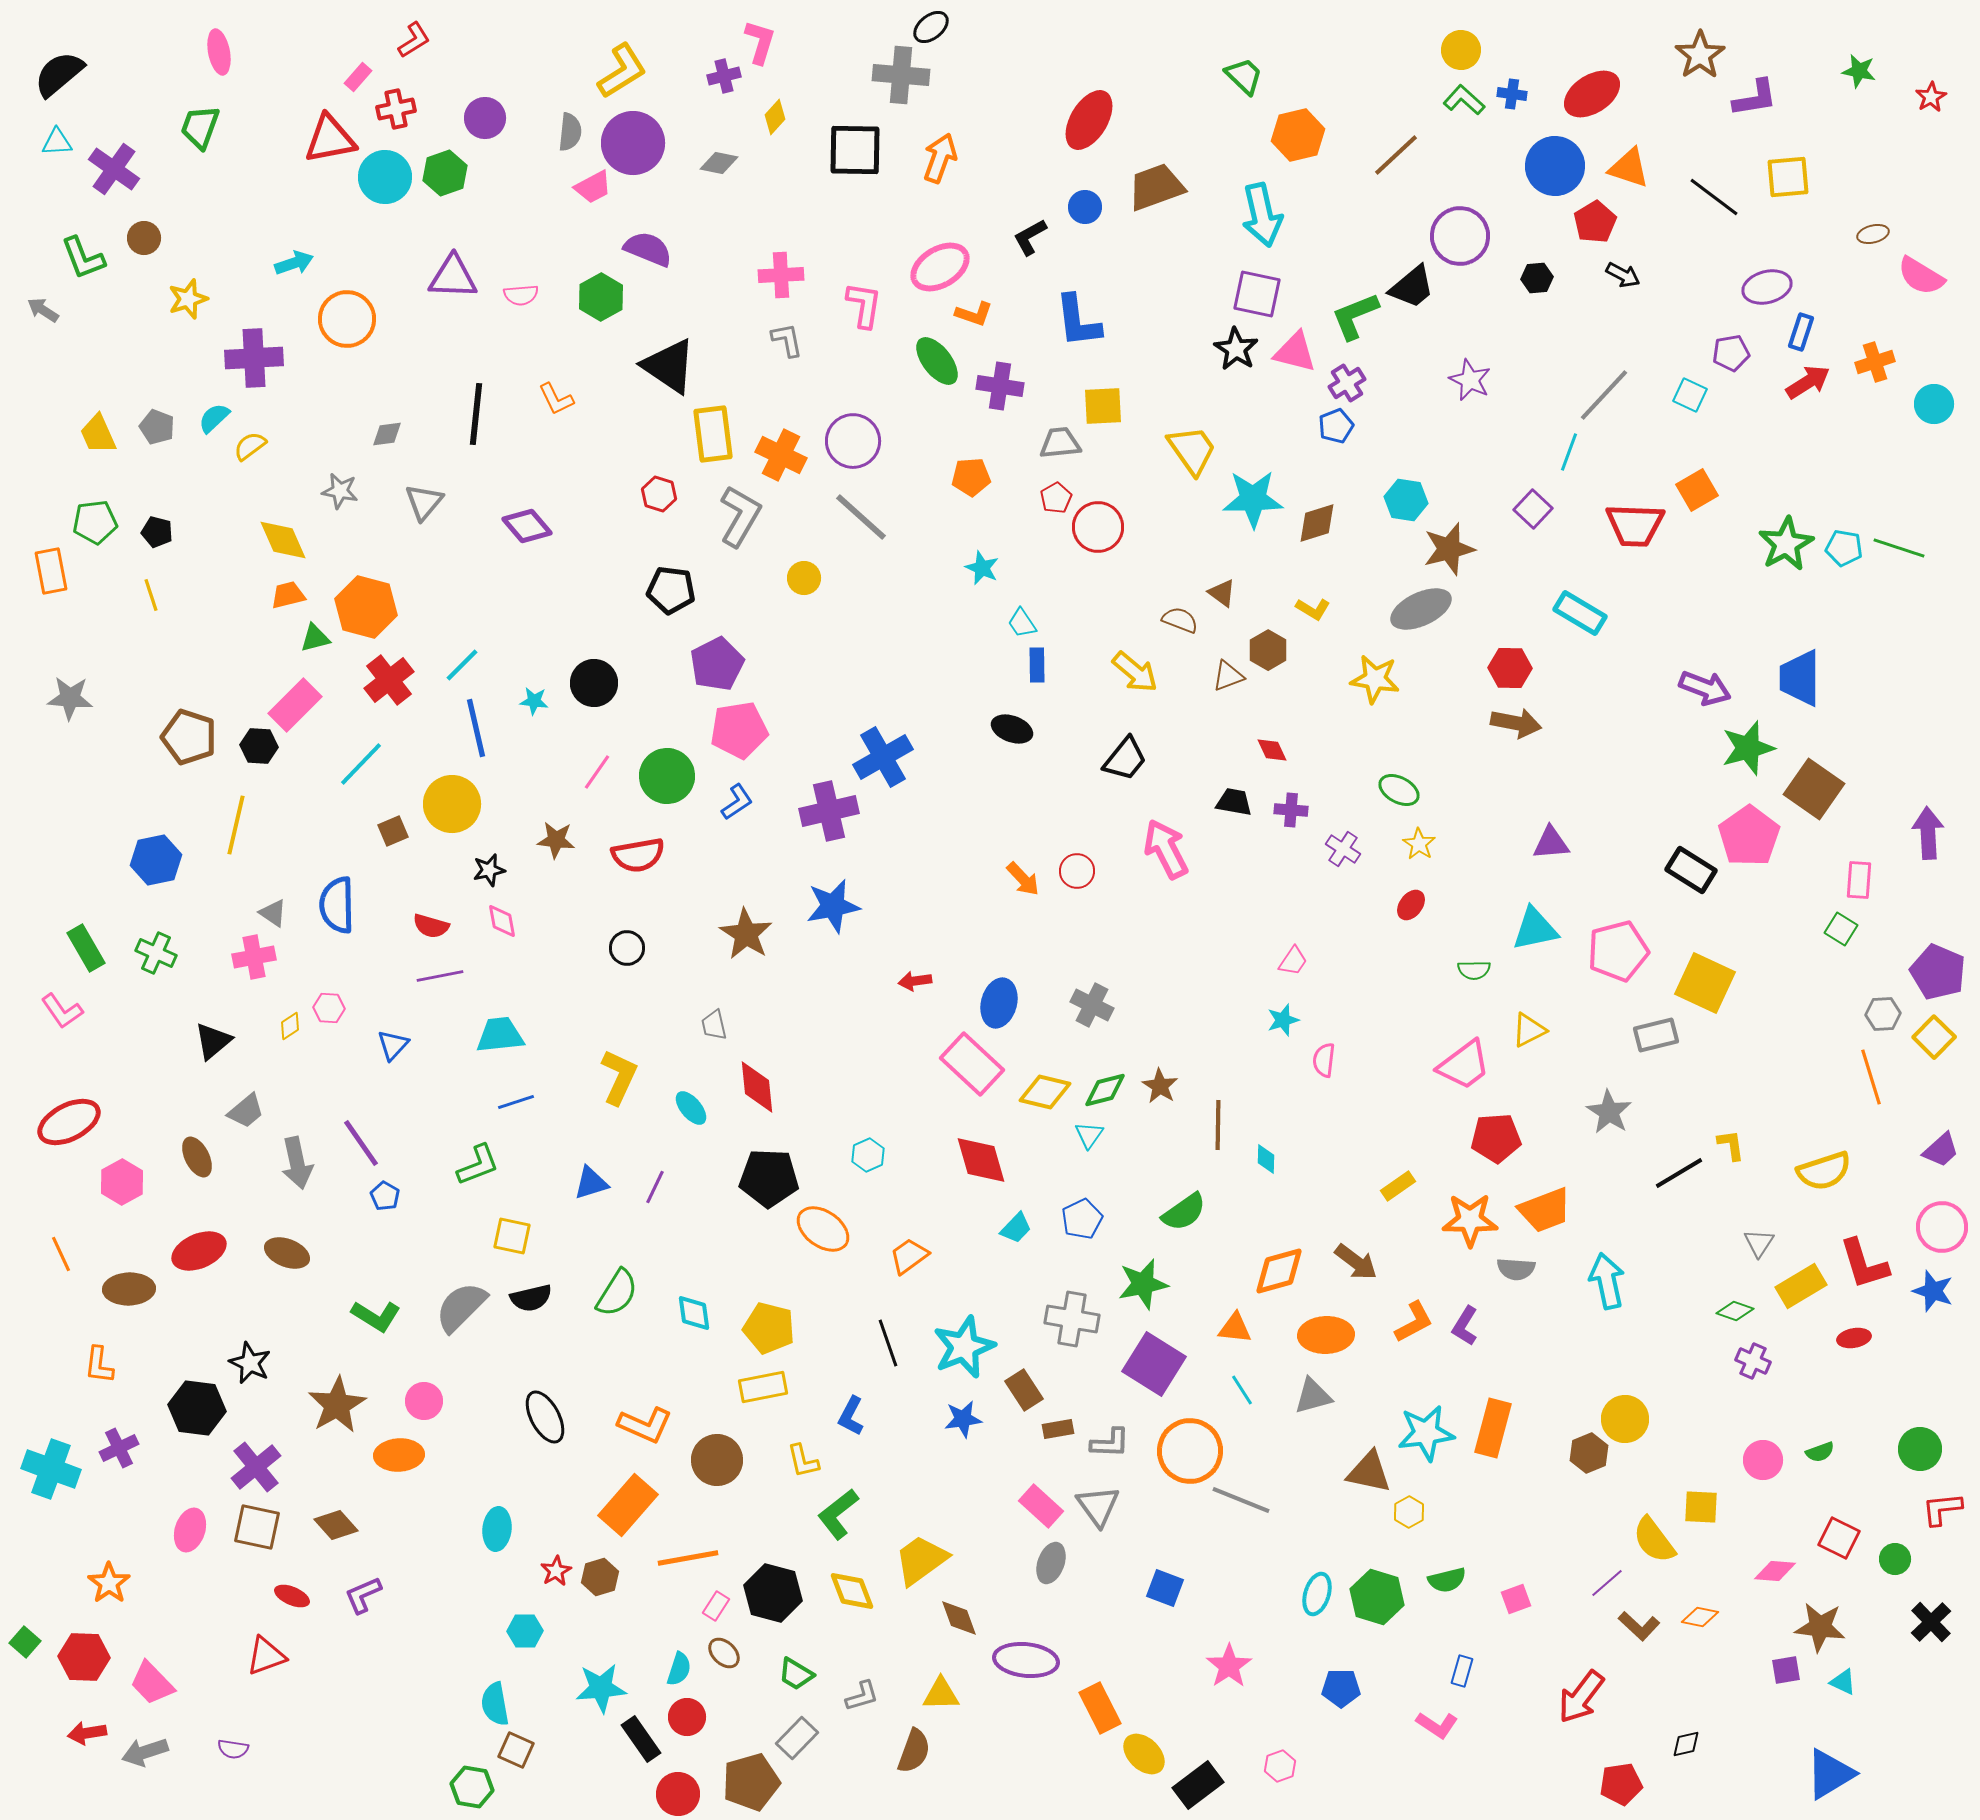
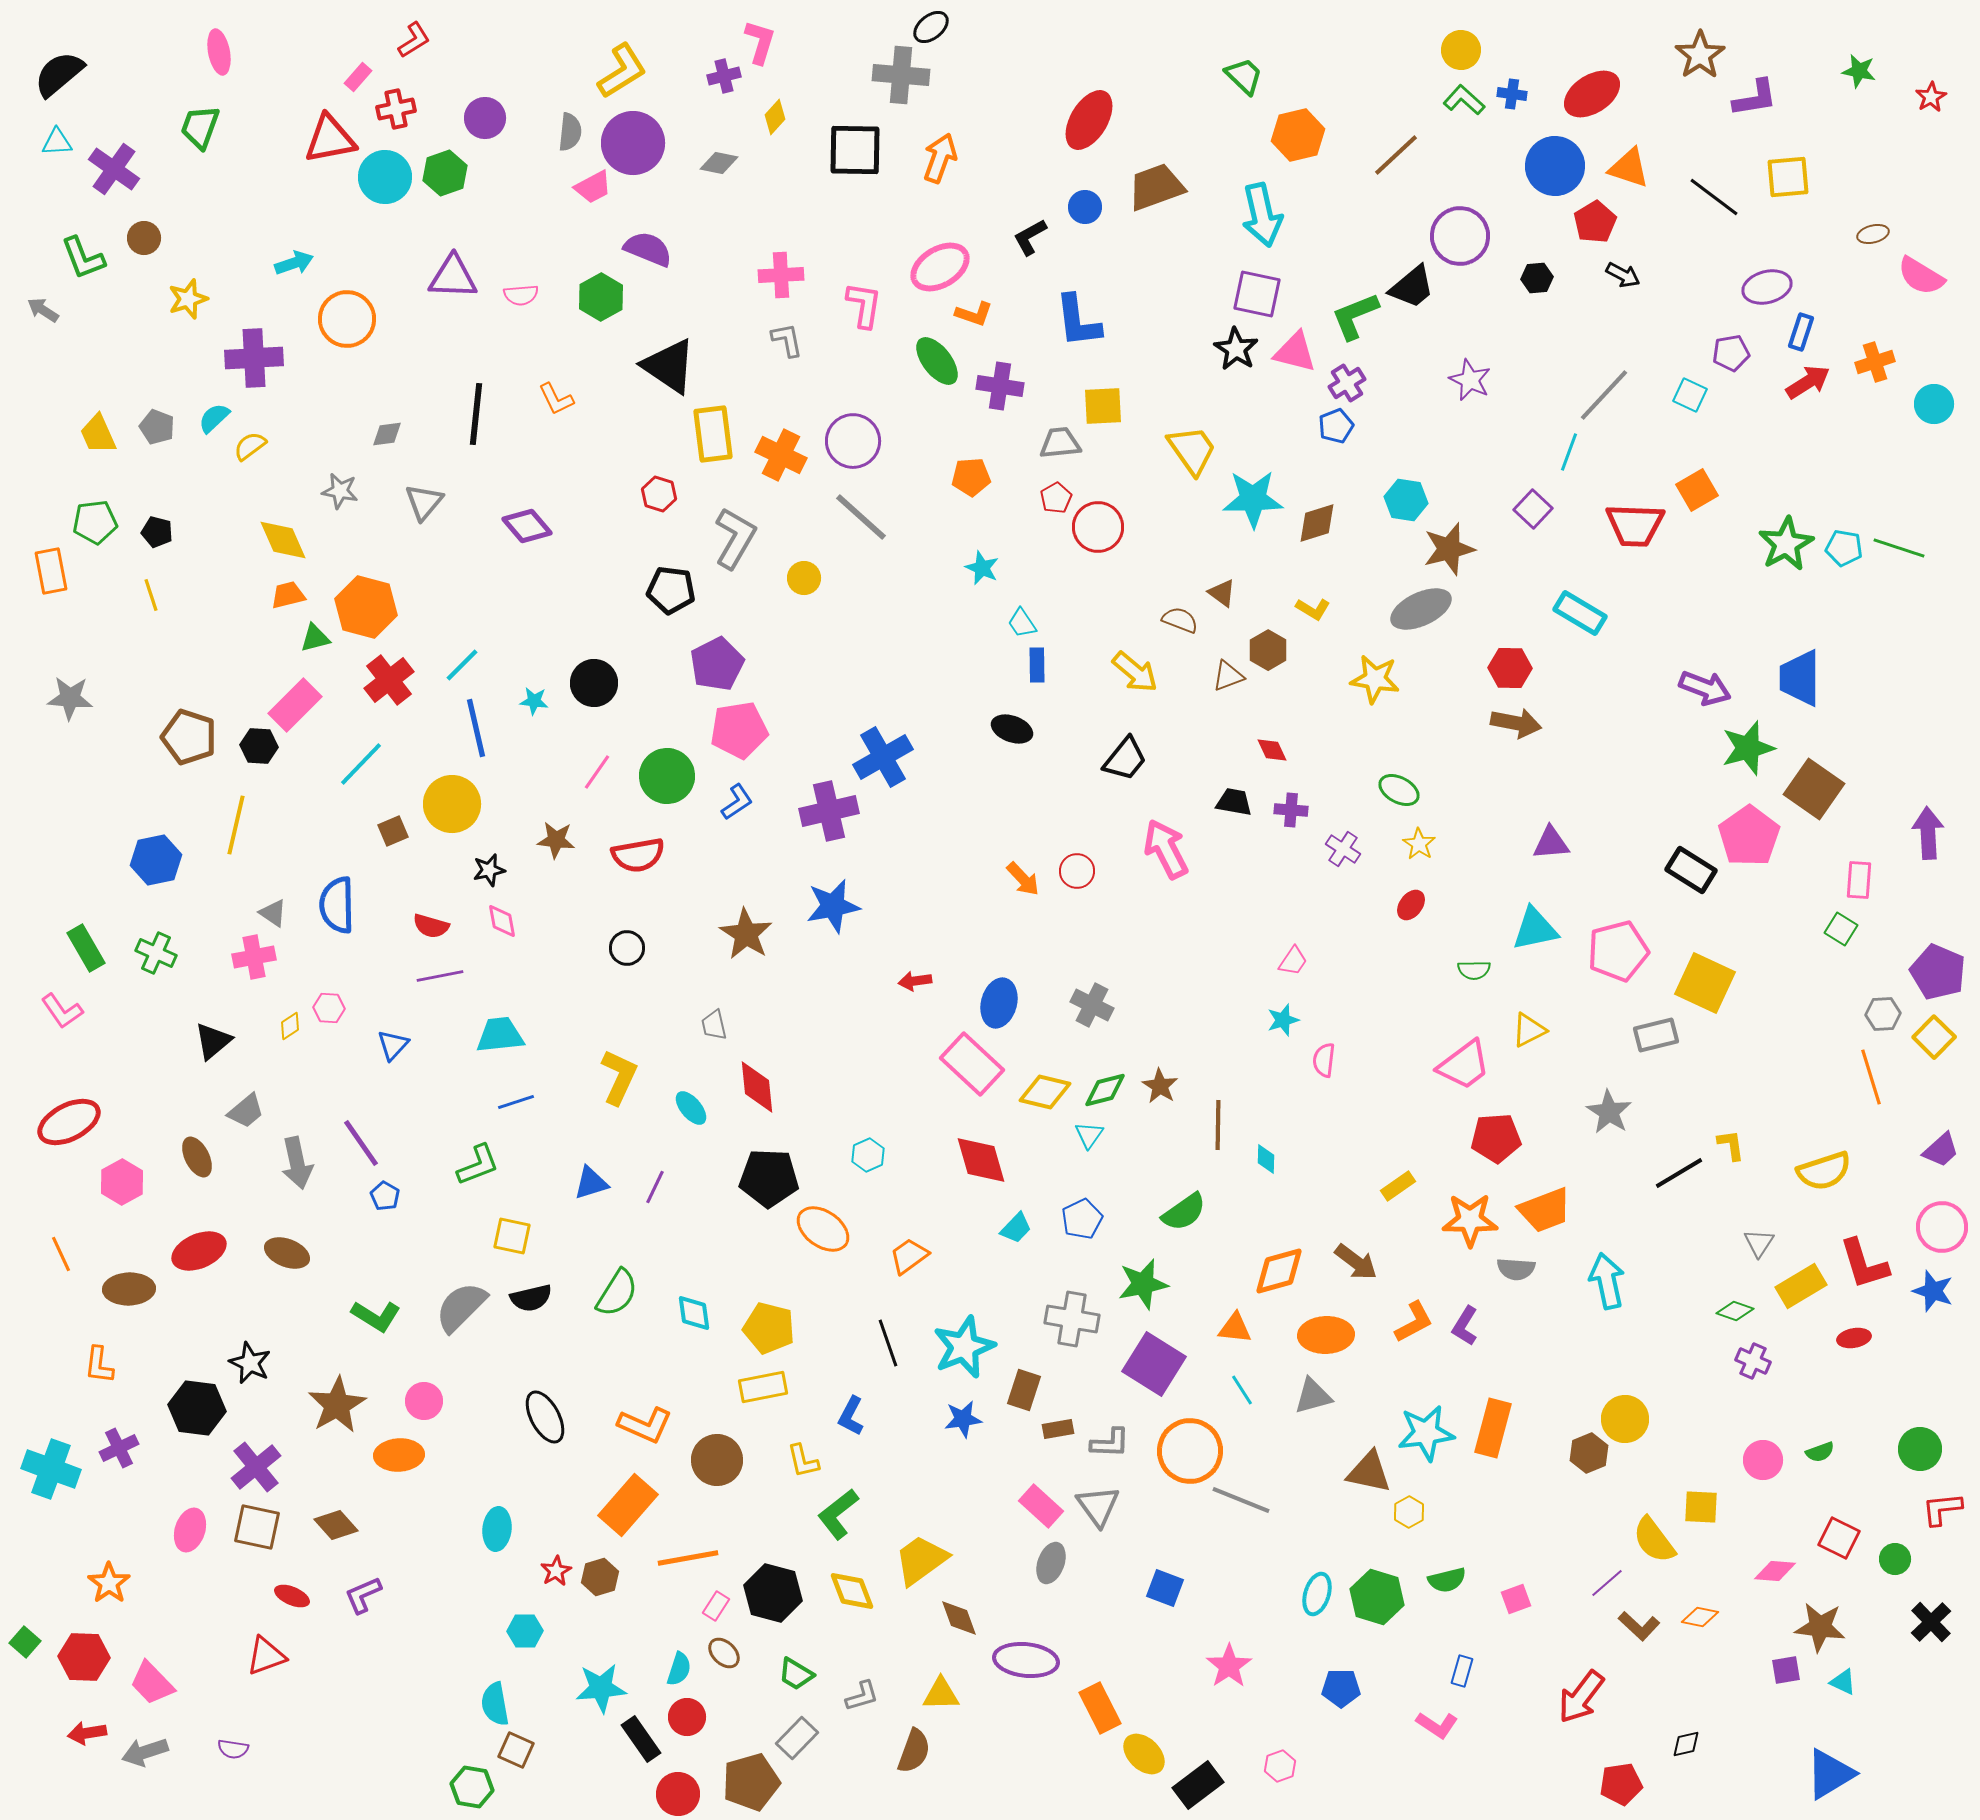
gray L-shape at (740, 516): moved 5 px left, 22 px down
brown rectangle at (1024, 1390): rotated 51 degrees clockwise
